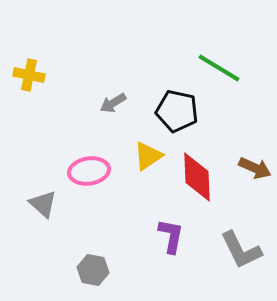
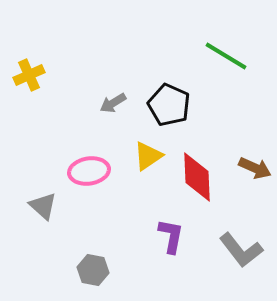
green line: moved 7 px right, 12 px up
yellow cross: rotated 36 degrees counterclockwise
black pentagon: moved 8 px left, 6 px up; rotated 12 degrees clockwise
gray triangle: moved 2 px down
gray L-shape: rotated 12 degrees counterclockwise
